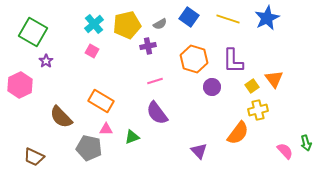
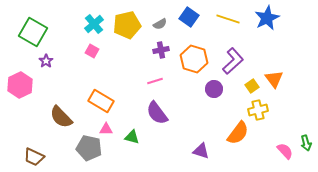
purple cross: moved 13 px right, 4 px down
purple L-shape: rotated 132 degrees counterclockwise
purple circle: moved 2 px right, 2 px down
green triangle: rotated 35 degrees clockwise
purple triangle: moved 2 px right; rotated 30 degrees counterclockwise
